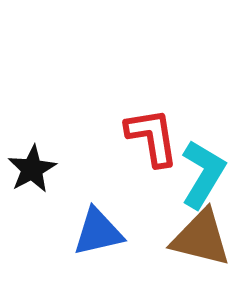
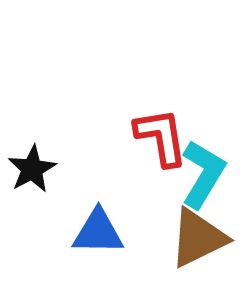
red L-shape: moved 9 px right
blue triangle: rotated 14 degrees clockwise
brown triangle: moved 3 px left; rotated 40 degrees counterclockwise
